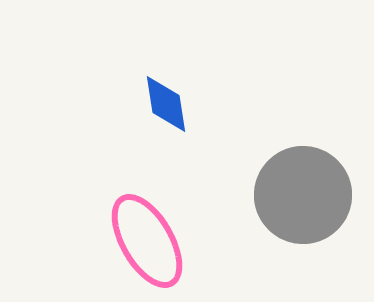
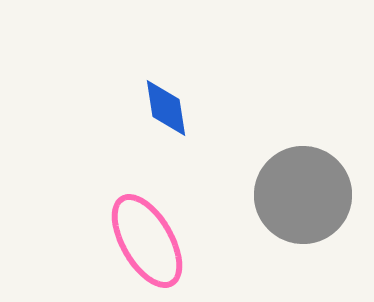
blue diamond: moved 4 px down
